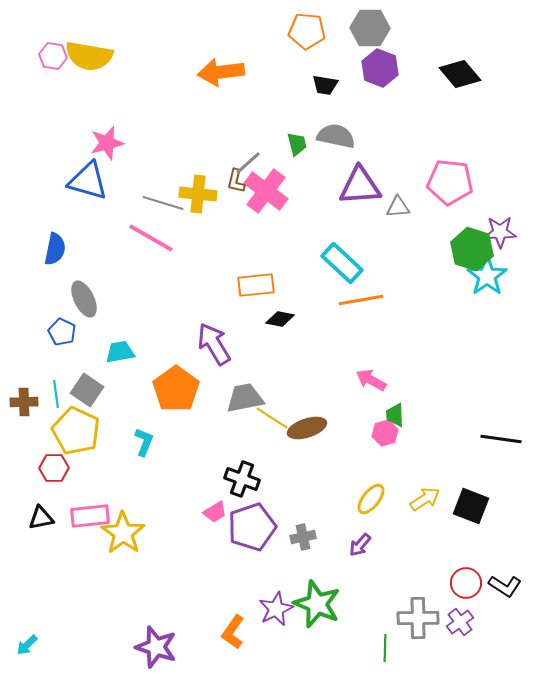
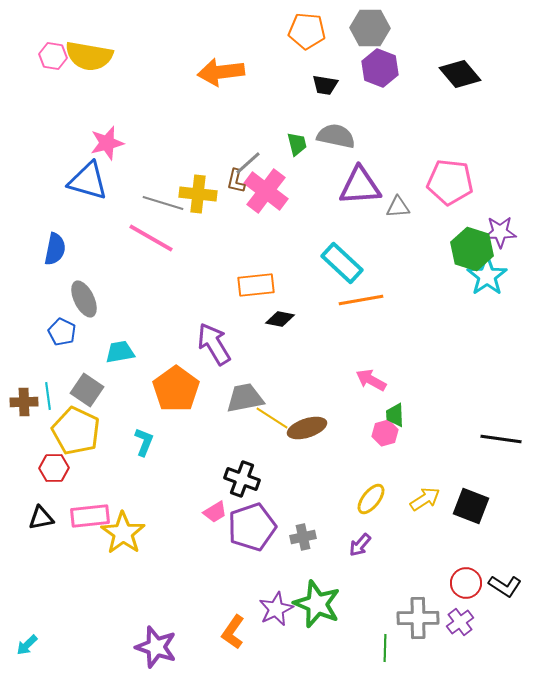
cyan line at (56, 394): moved 8 px left, 2 px down
